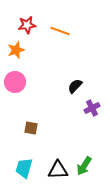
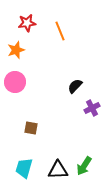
red star: moved 2 px up
orange line: rotated 48 degrees clockwise
